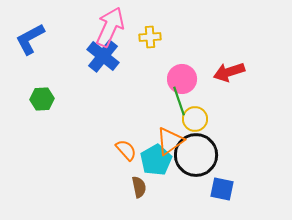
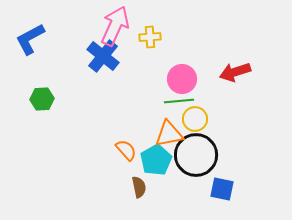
pink arrow: moved 5 px right, 1 px up
red arrow: moved 6 px right
green line: rotated 76 degrees counterclockwise
orange triangle: moved 1 px left, 7 px up; rotated 24 degrees clockwise
